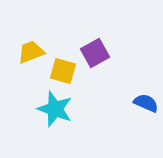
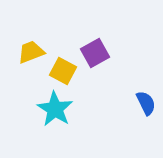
yellow square: rotated 12 degrees clockwise
blue semicircle: rotated 40 degrees clockwise
cyan star: rotated 12 degrees clockwise
